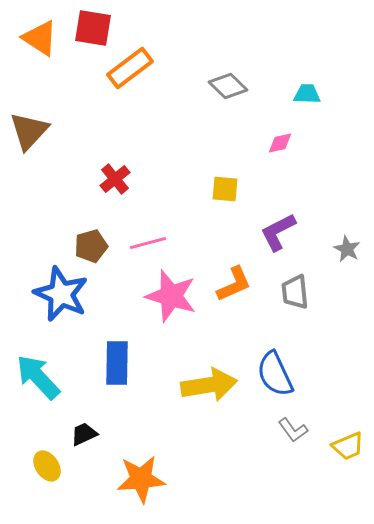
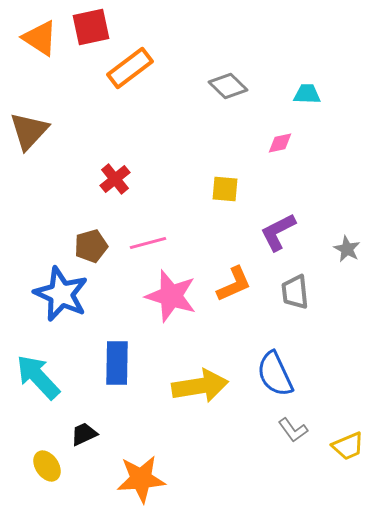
red square: moved 2 px left, 1 px up; rotated 21 degrees counterclockwise
yellow arrow: moved 9 px left, 1 px down
